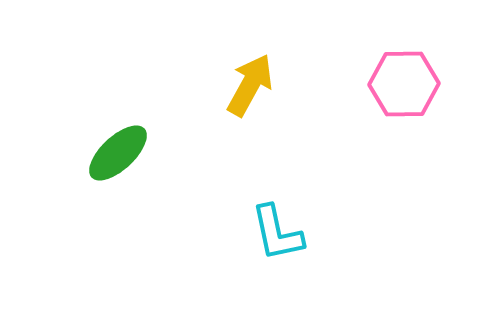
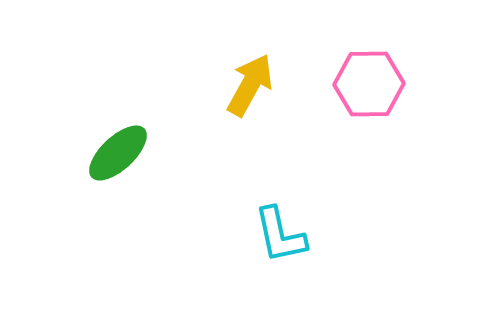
pink hexagon: moved 35 px left
cyan L-shape: moved 3 px right, 2 px down
